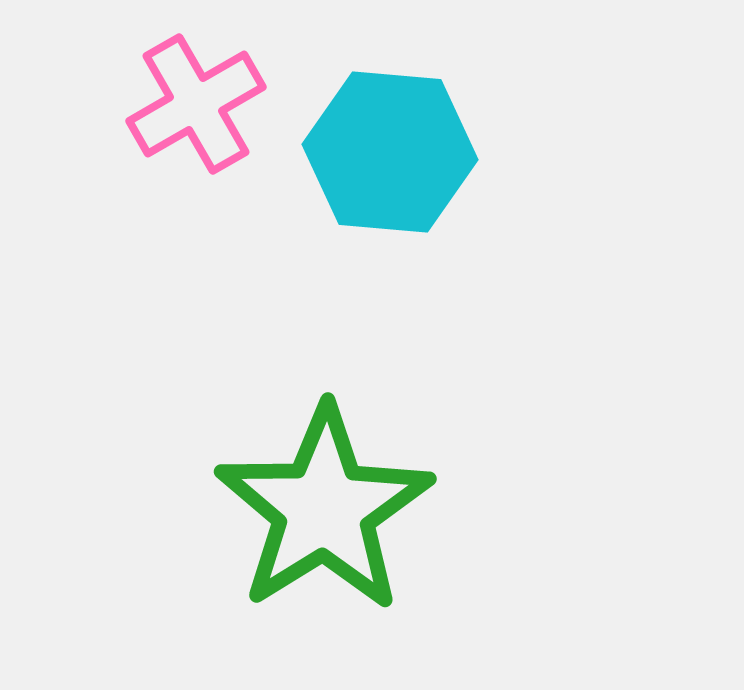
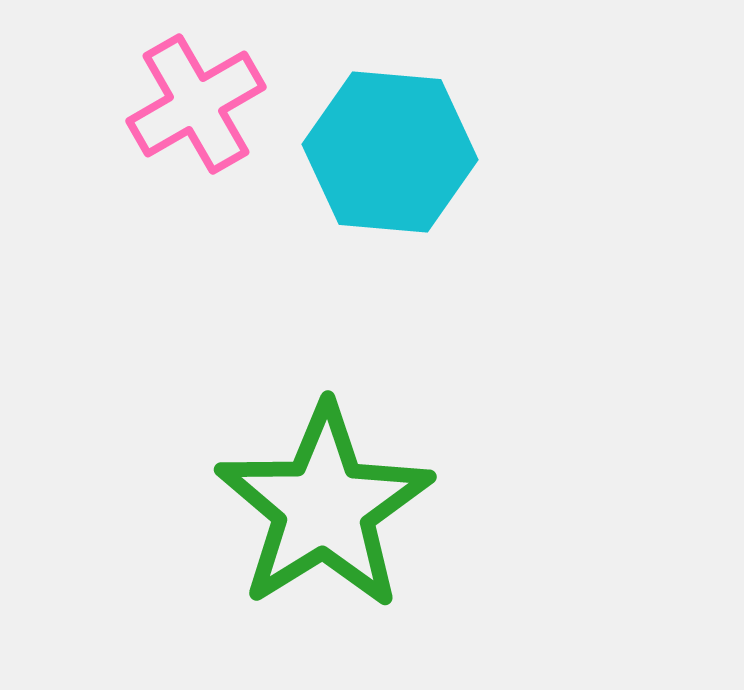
green star: moved 2 px up
